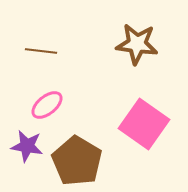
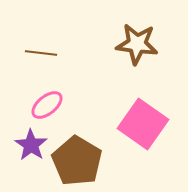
brown line: moved 2 px down
pink square: moved 1 px left
purple star: moved 4 px right, 1 px up; rotated 24 degrees clockwise
